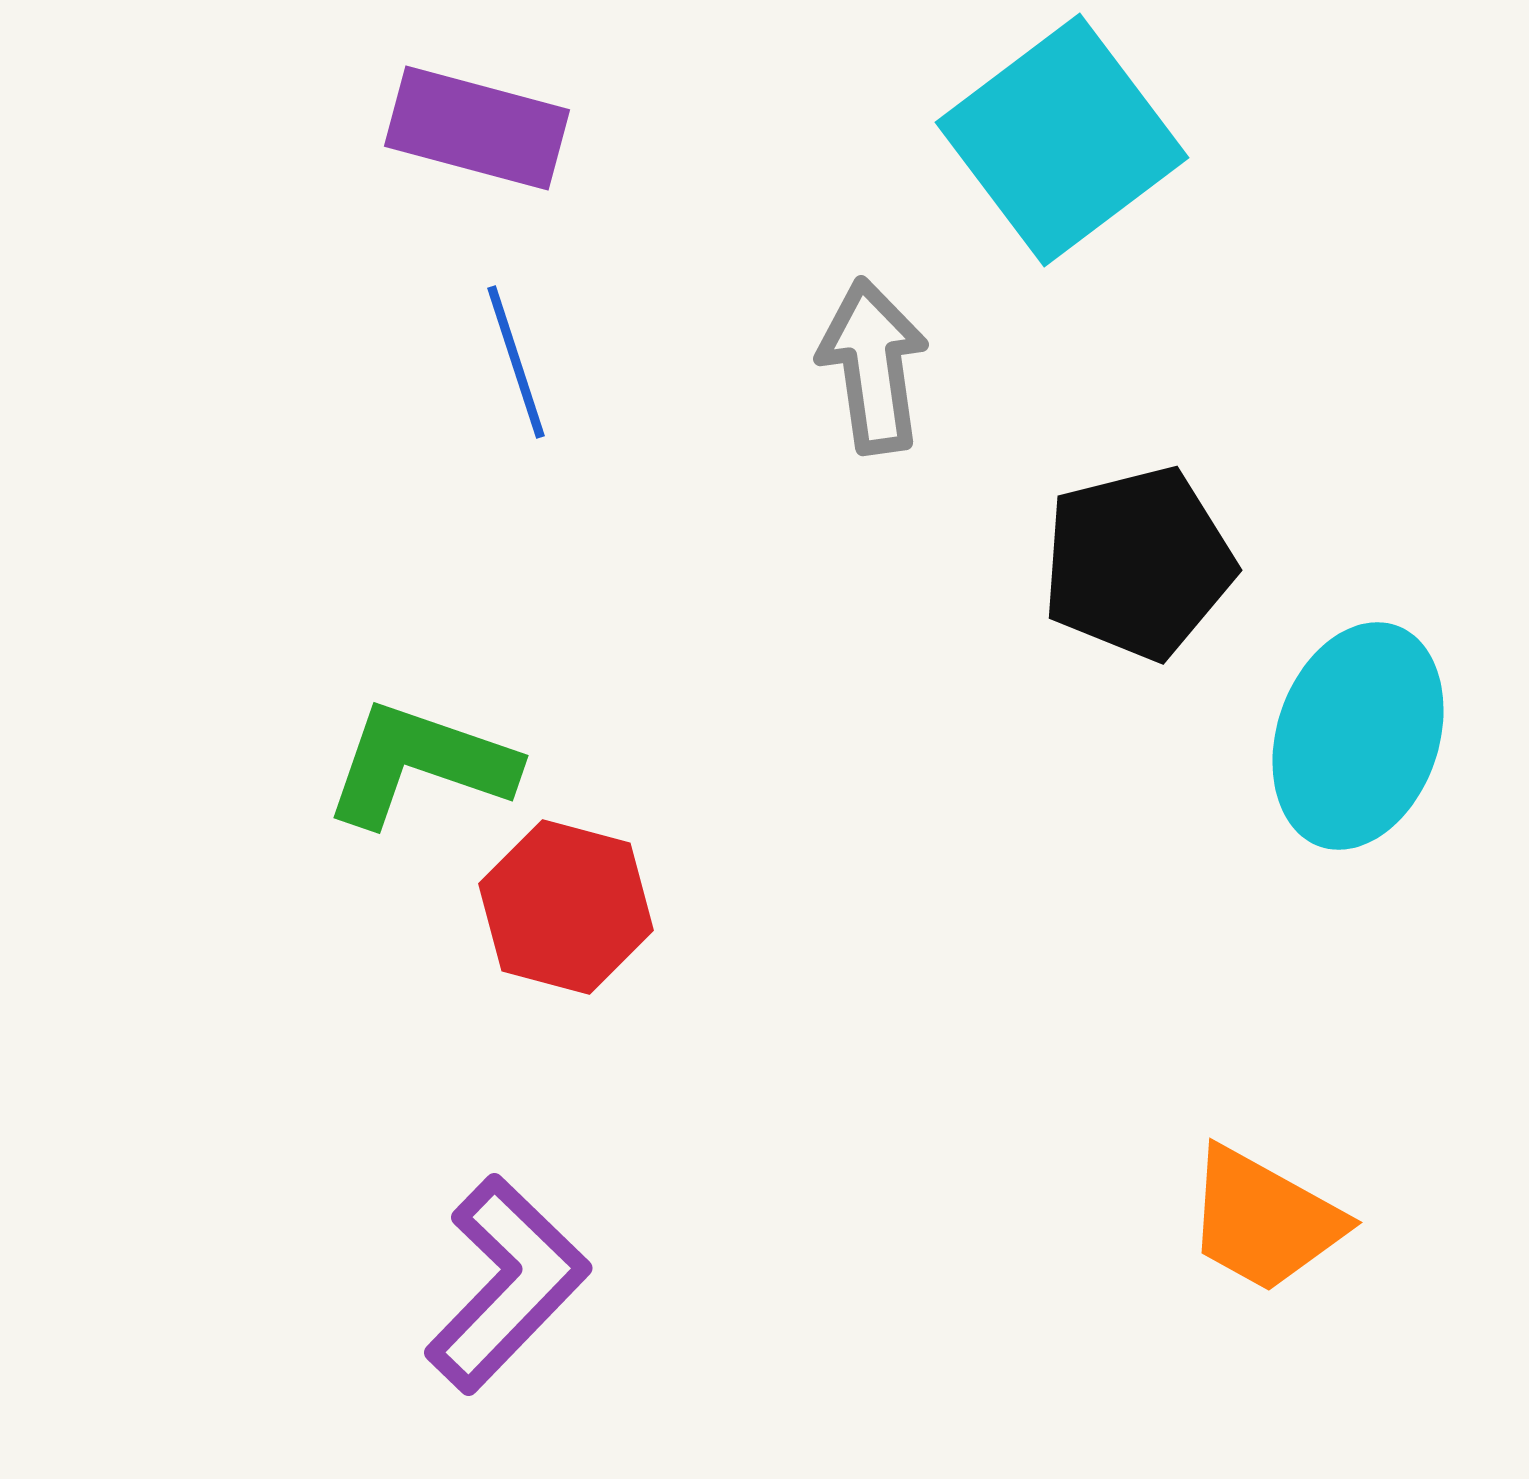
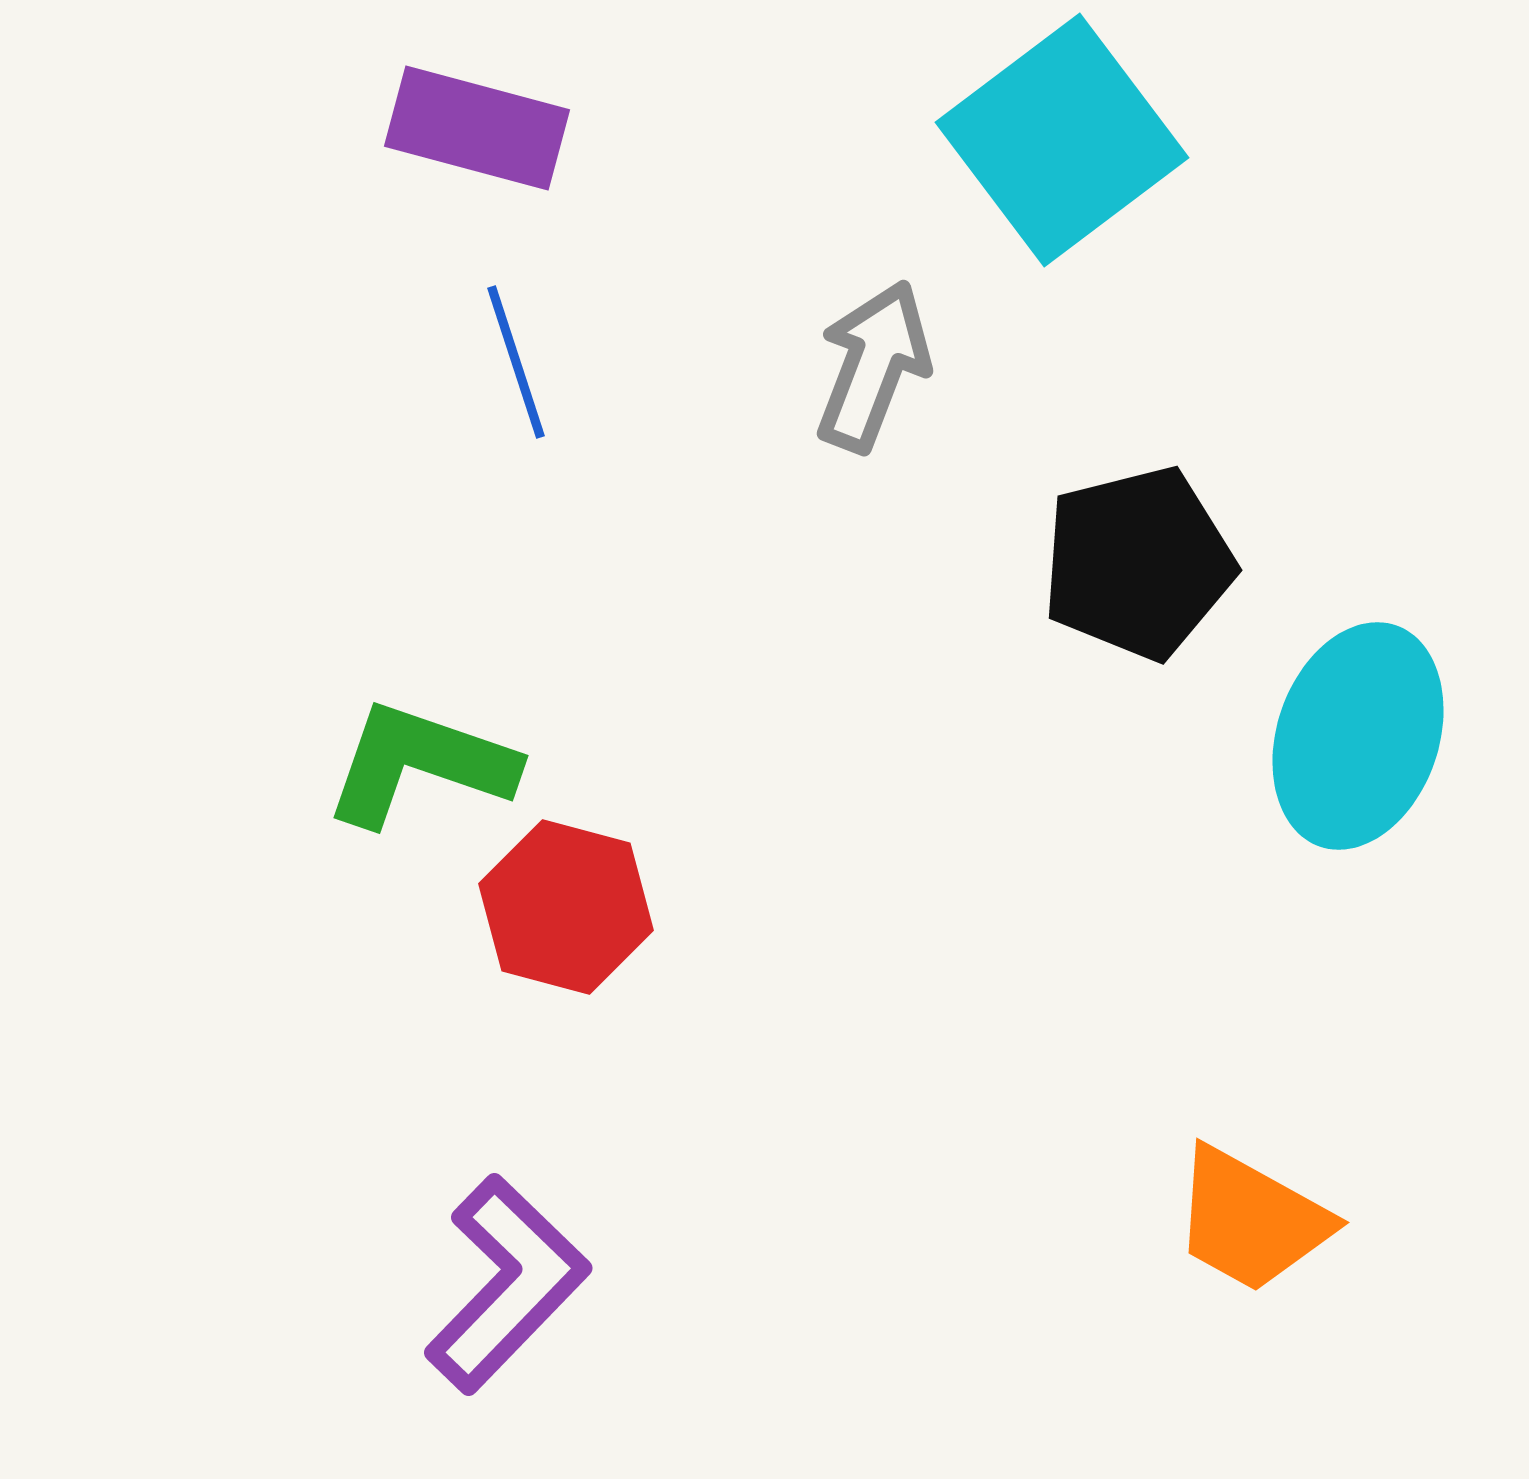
gray arrow: rotated 29 degrees clockwise
orange trapezoid: moved 13 px left
